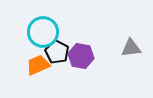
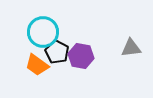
orange trapezoid: moved 1 px left; rotated 120 degrees counterclockwise
